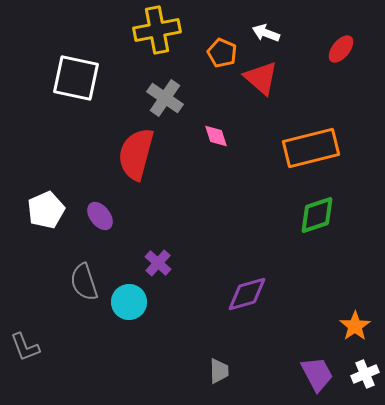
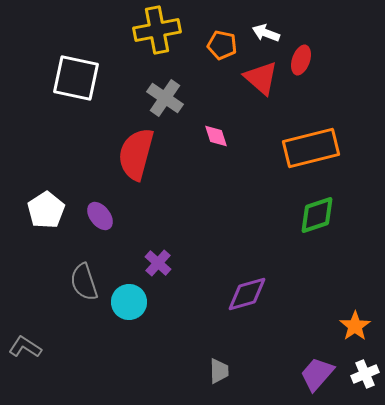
red ellipse: moved 40 px left, 11 px down; rotated 20 degrees counterclockwise
orange pentagon: moved 8 px up; rotated 12 degrees counterclockwise
white pentagon: rotated 9 degrees counterclockwise
gray L-shape: rotated 144 degrees clockwise
purple trapezoid: rotated 111 degrees counterclockwise
